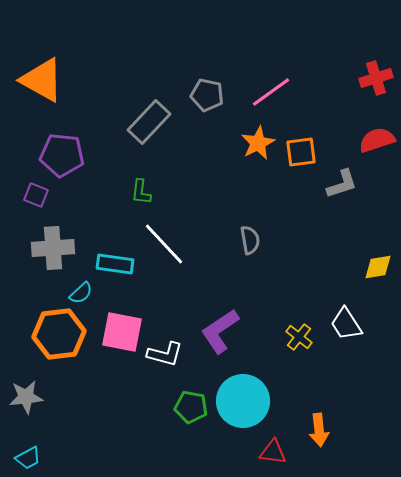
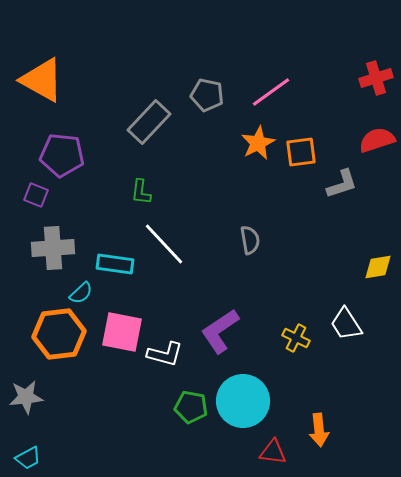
yellow cross: moved 3 px left, 1 px down; rotated 12 degrees counterclockwise
